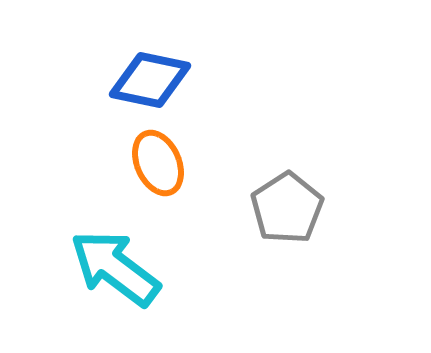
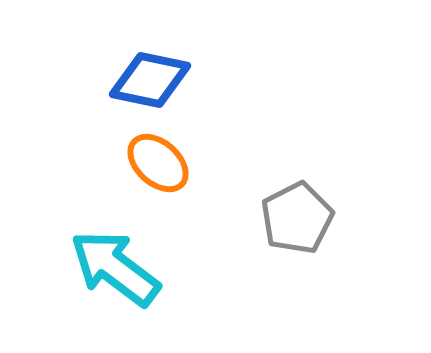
orange ellipse: rotated 24 degrees counterclockwise
gray pentagon: moved 10 px right, 10 px down; rotated 6 degrees clockwise
